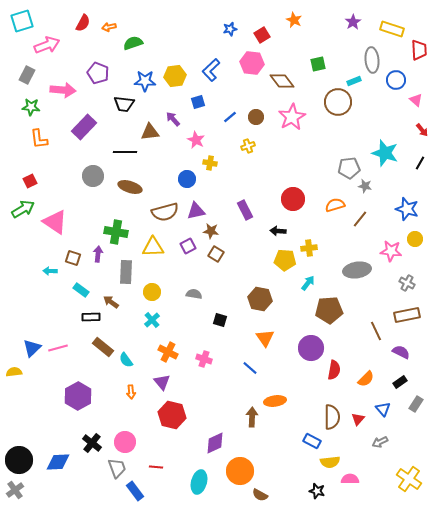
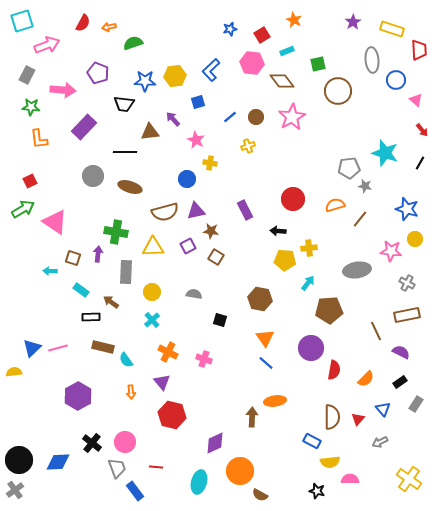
cyan rectangle at (354, 81): moved 67 px left, 30 px up
brown circle at (338, 102): moved 11 px up
brown square at (216, 254): moved 3 px down
brown rectangle at (103, 347): rotated 25 degrees counterclockwise
blue line at (250, 368): moved 16 px right, 5 px up
